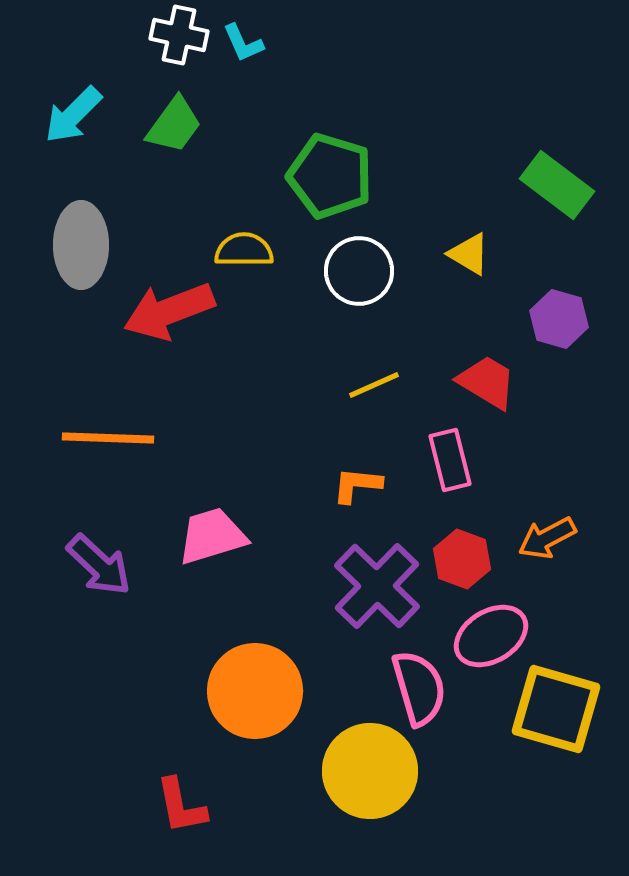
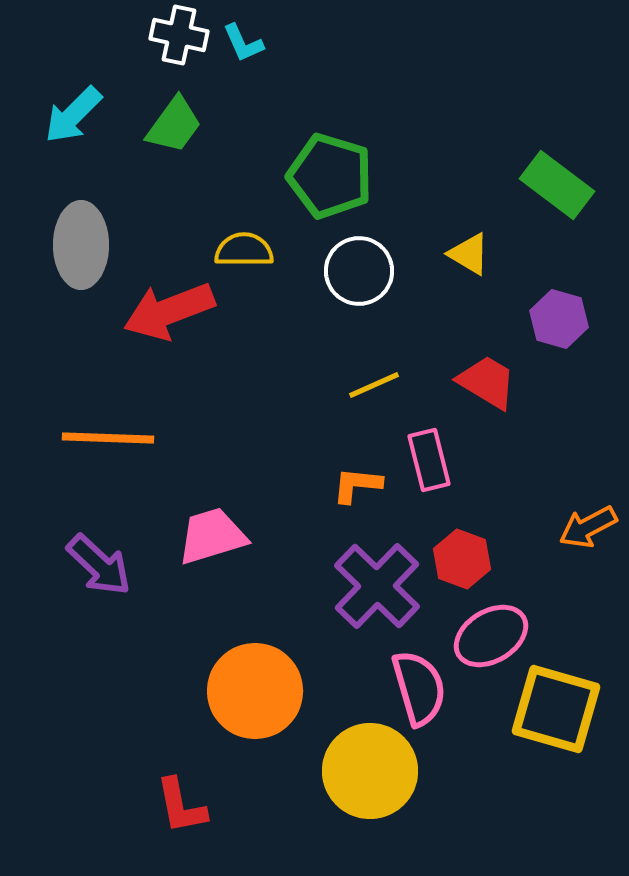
pink rectangle: moved 21 px left
orange arrow: moved 41 px right, 11 px up
